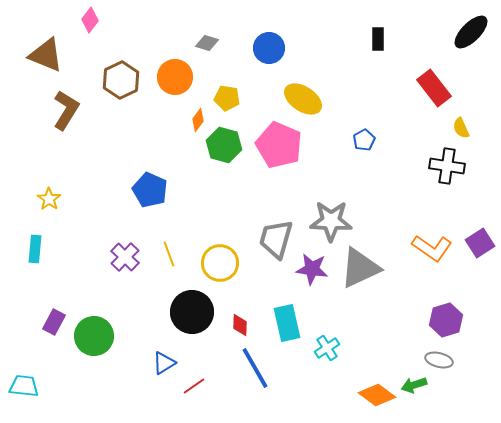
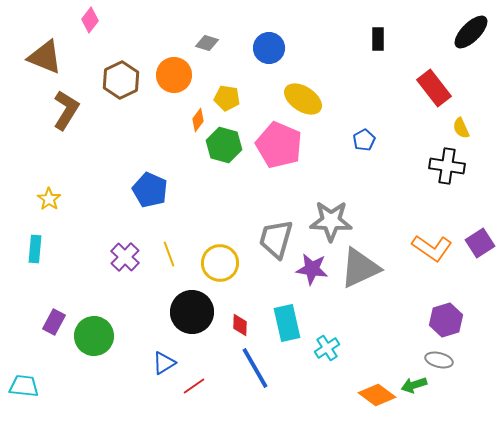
brown triangle at (46, 55): moved 1 px left, 2 px down
orange circle at (175, 77): moved 1 px left, 2 px up
